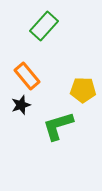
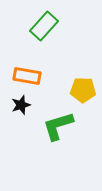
orange rectangle: rotated 40 degrees counterclockwise
